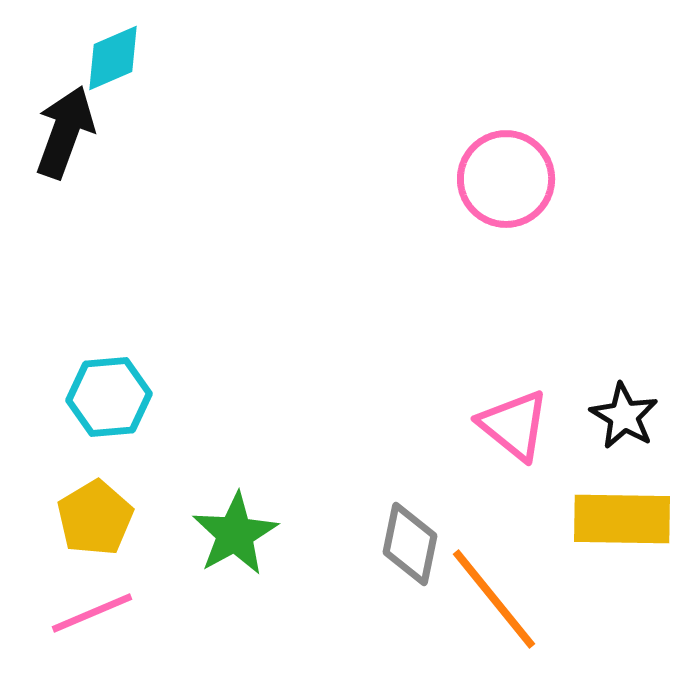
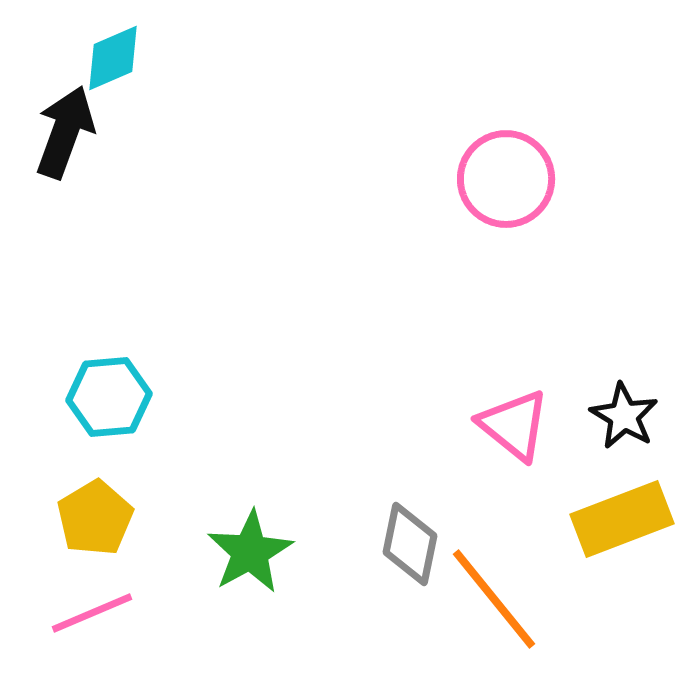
yellow rectangle: rotated 22 degrees counterclockwise
green star: moved 15 px right, 18 px down
